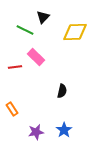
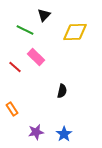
black triangle: moved 1 px right, 2 px up
red line: rotated 48 degrees clockwise
blue star: moved 4 px down
